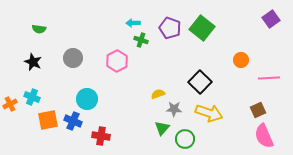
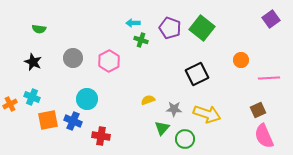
pink hexagon: moved 8 px left
black square: moved 3 px left, 8 px up; rotated 20 degrees clockwise
yellow semicircle: moved 10 px left, 6 px down
yellow arrow: moved 2 px left, 1 px down
